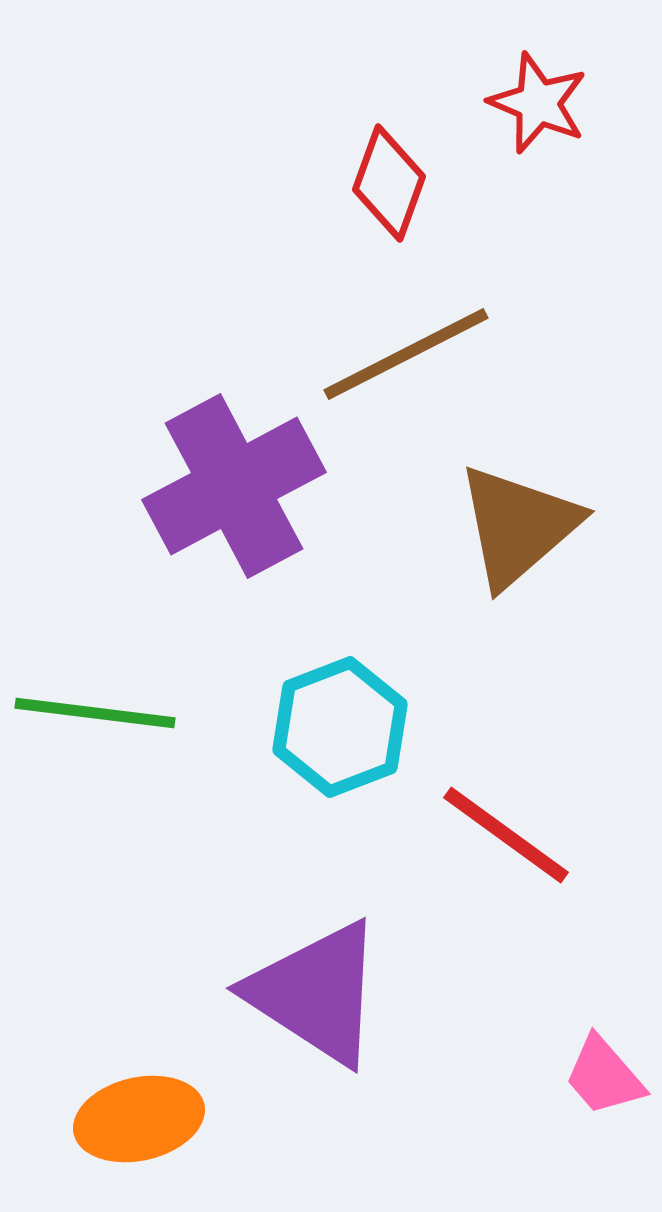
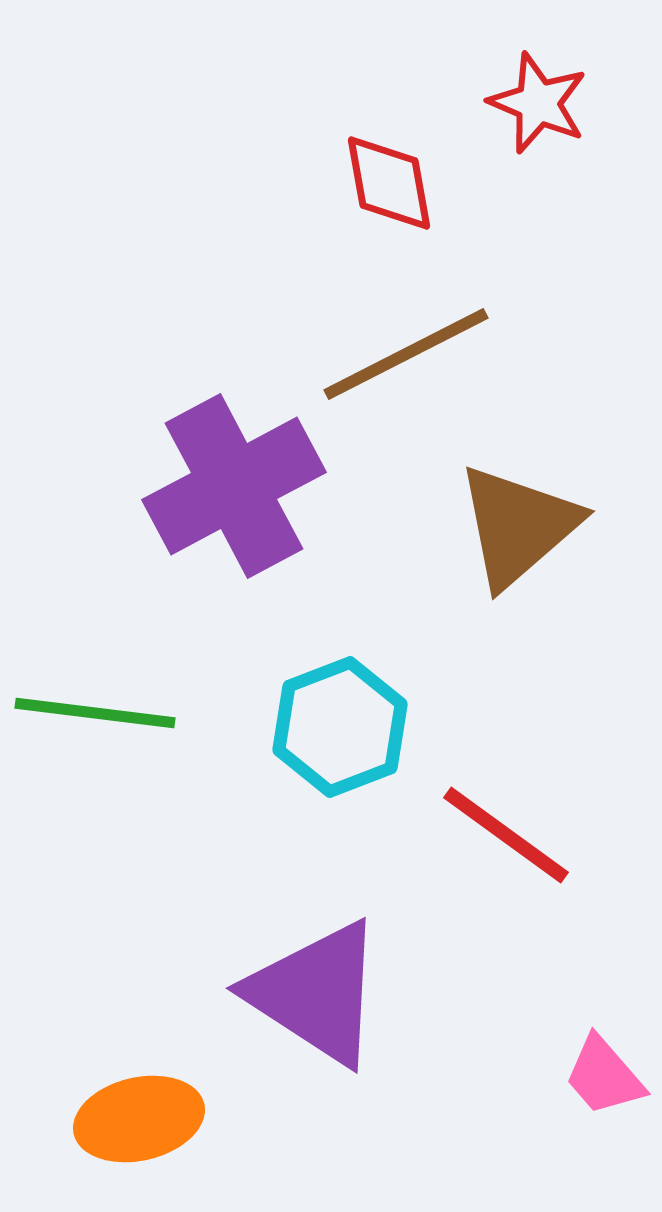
red diamond: rotated 30 degrees counterclockwise
